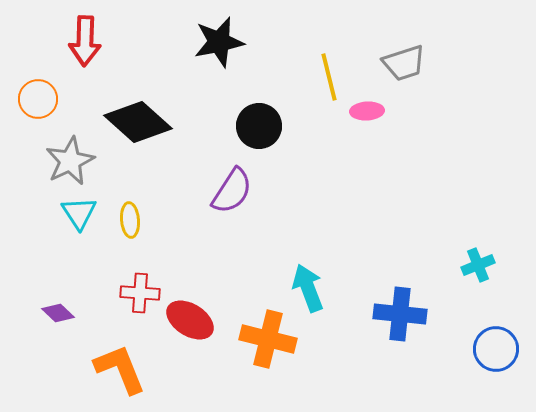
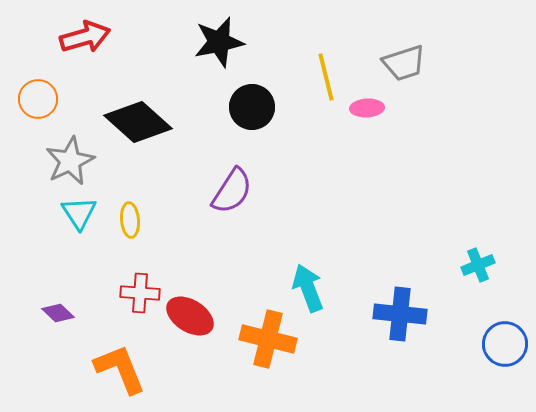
red arrow: moved 4 px up; rotated 108 degrees counterclockwise
yellow line: moved 3 px left
pink ellipse: moved 3 px up
black circle: moved 7 px left, 19 px up
red ellipse: moved 4 px up
blue circle: moved 9 px right, 5 px up
